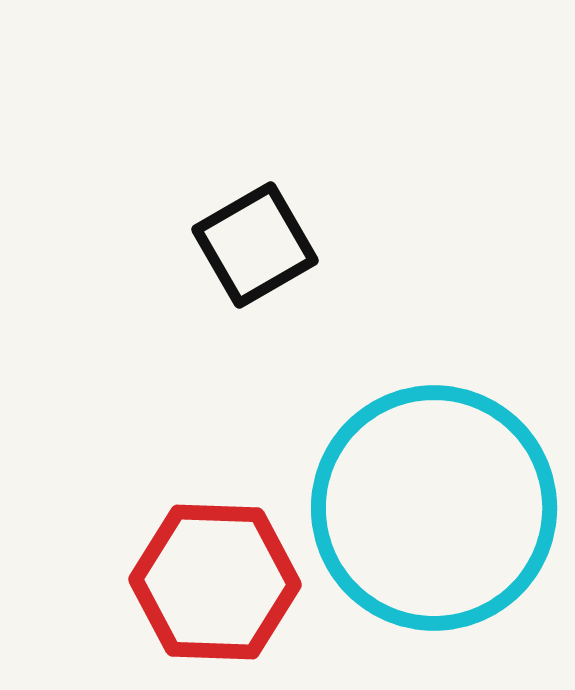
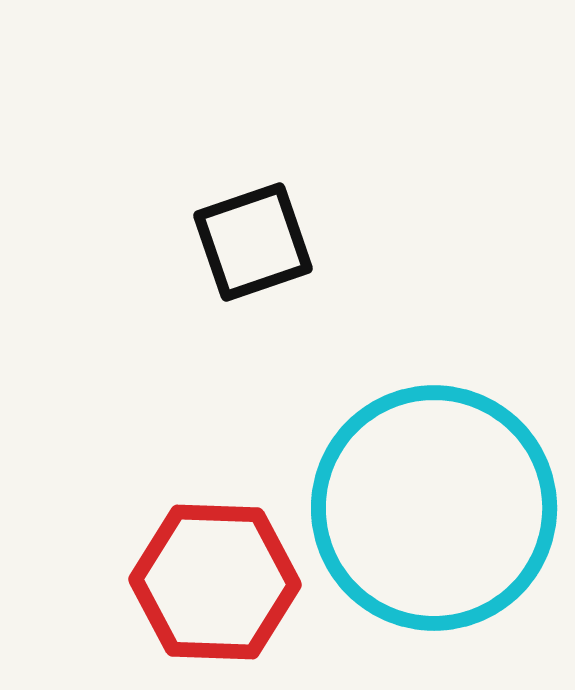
black square: moved 2 px left, 3 px up; rotated 11 degrees clockwise
